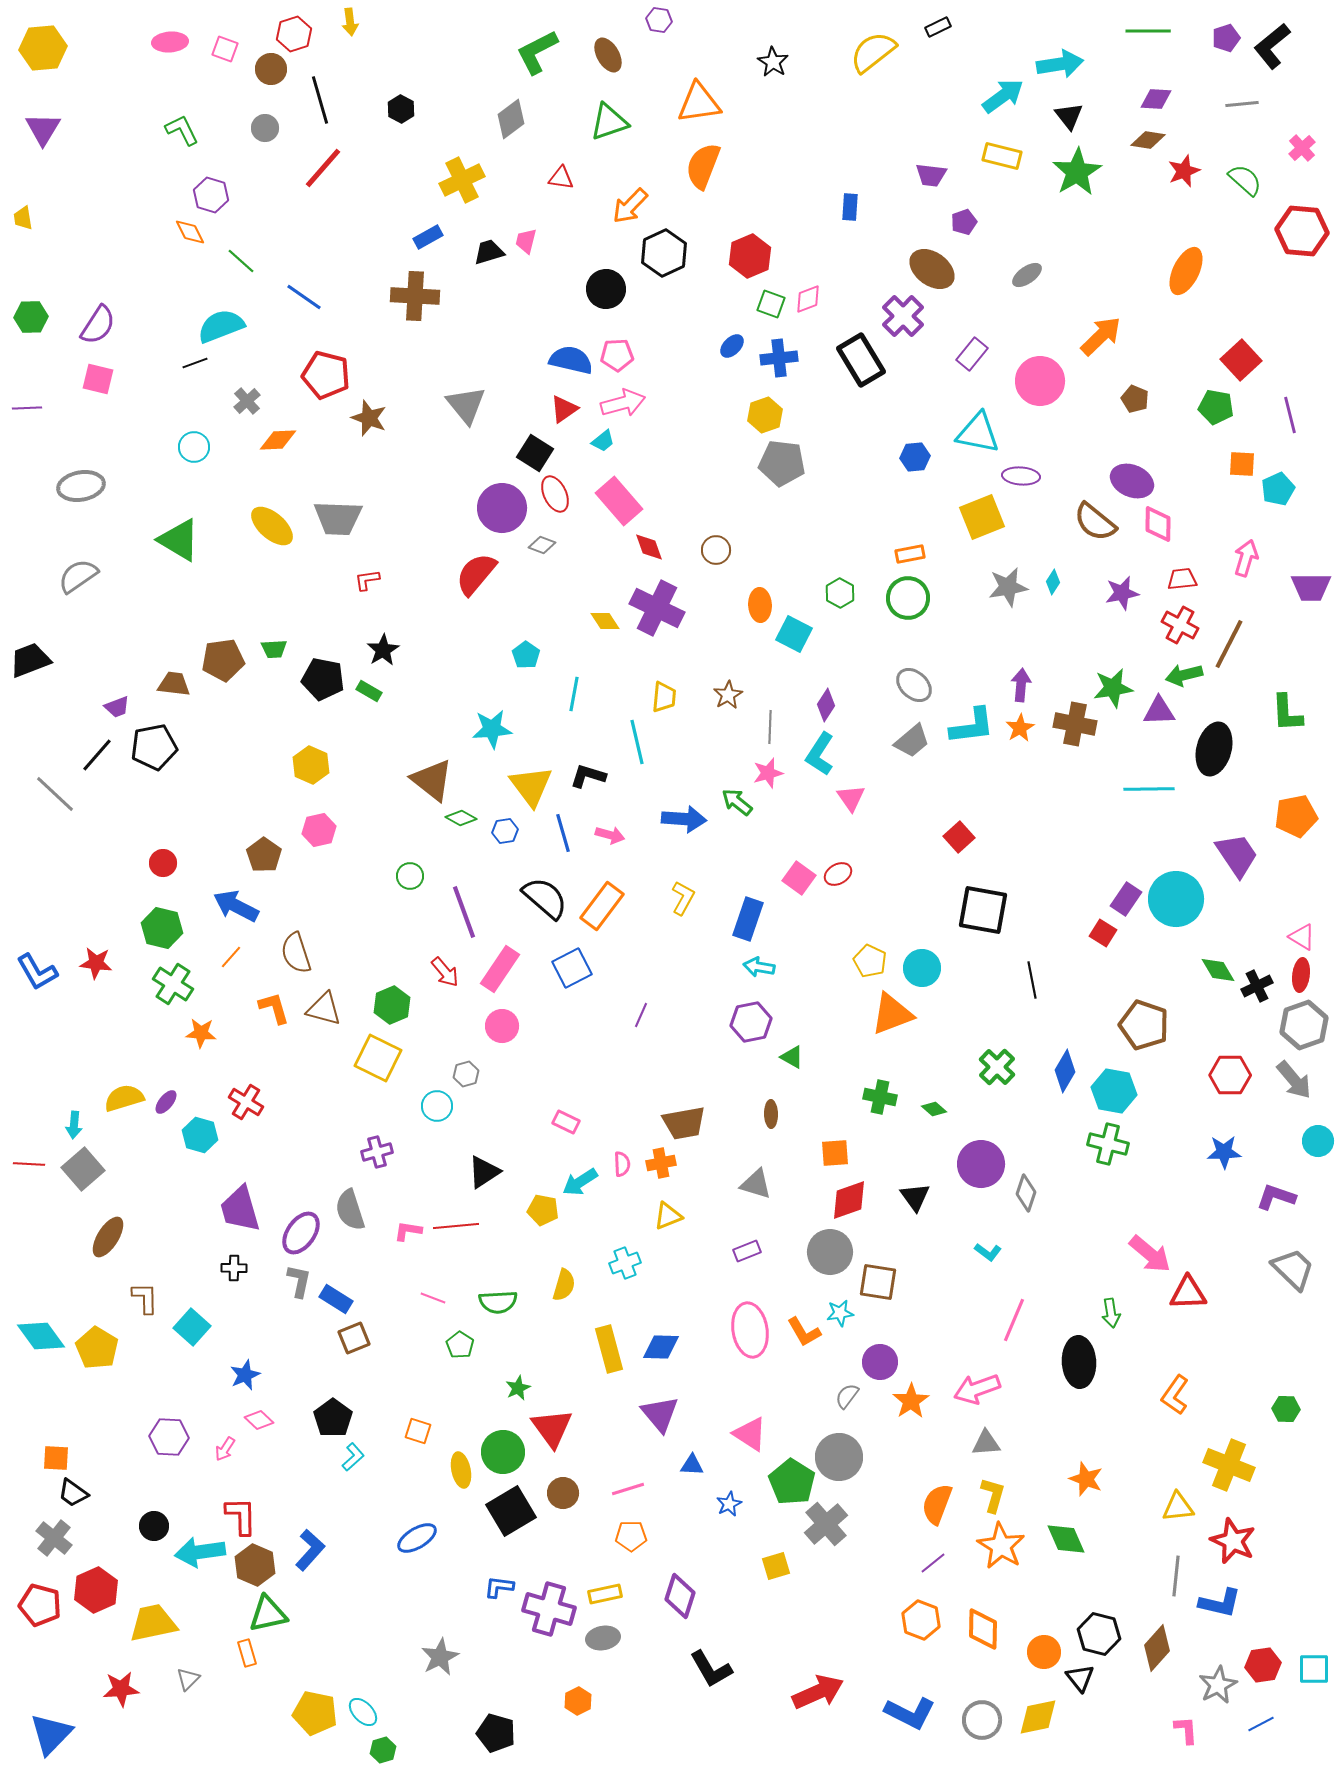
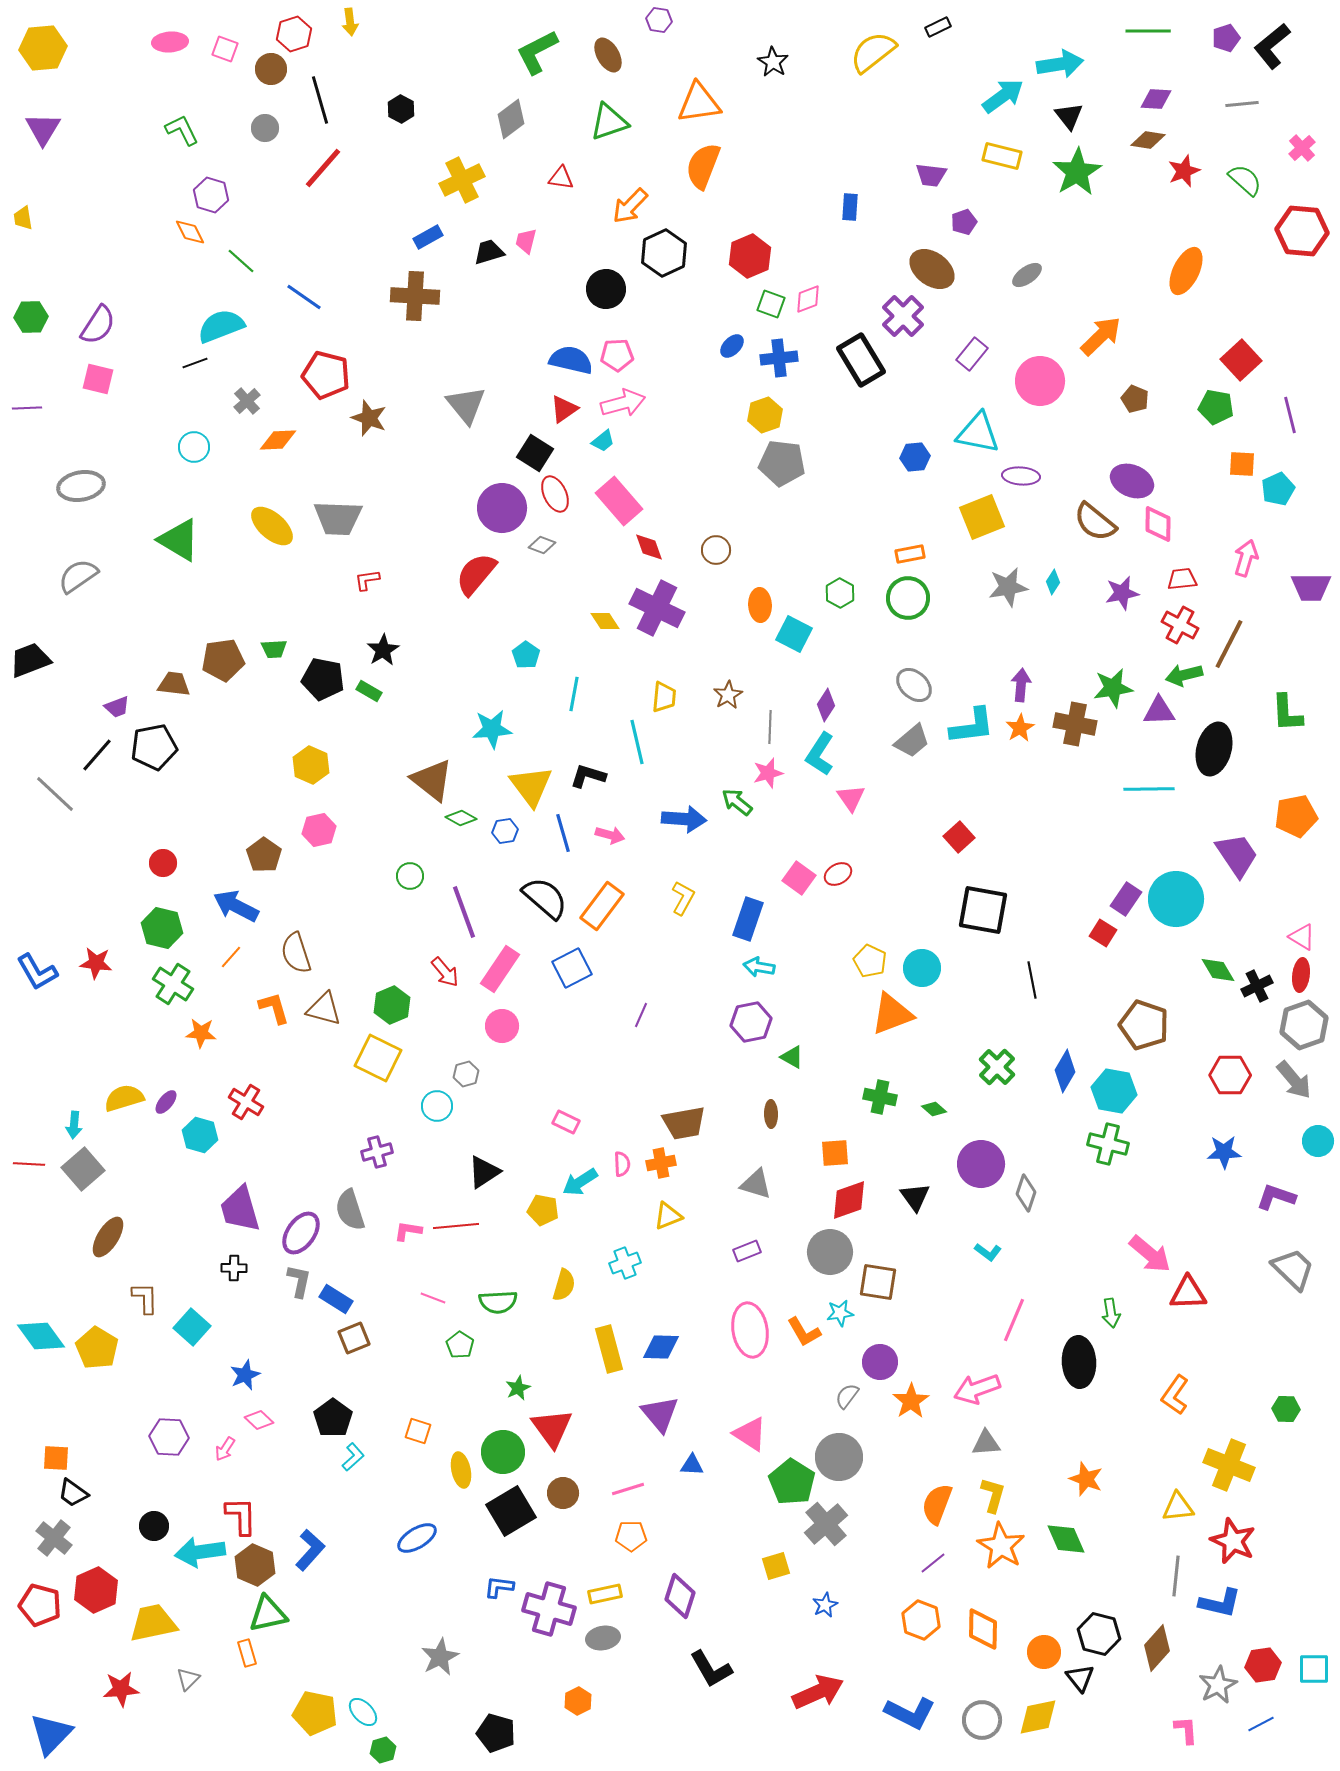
blue star at (729, 1504): moved 96 px right, 101 px down
